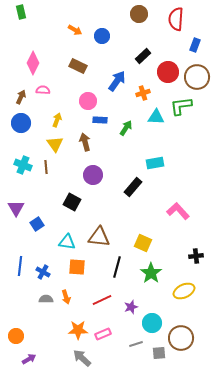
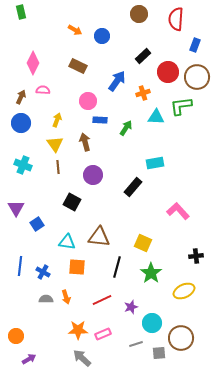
brown line at (46, 167): moved 12 px right
